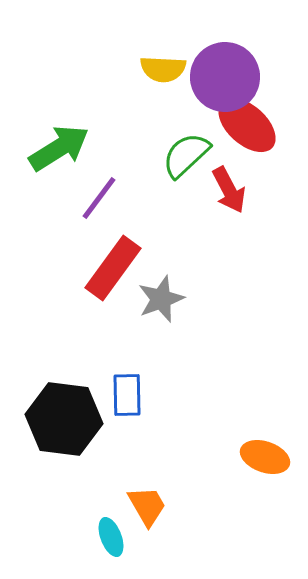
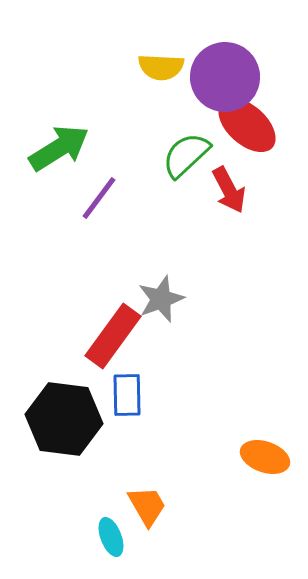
yellow semicircle: moved 2 px left, 2 px up
red rectangle: moved 68 px down
